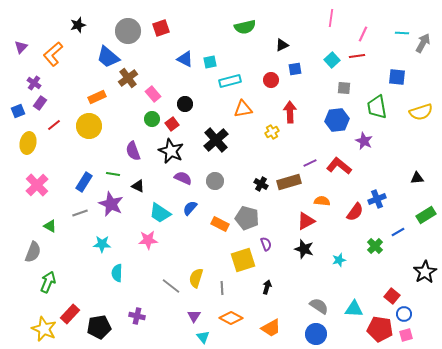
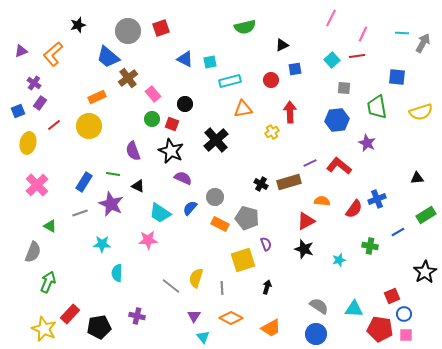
pink line at (331, 18): rotated 18 degrees clockwise
purple triangle at (21, 47): moved 4 px down; rotated 24 degrees clockwise
red square at (172, 124): rotated 32 degrees counterclockwise
purple star at (364, 141): moved 3 px right, 2 px down
gray circle at (215, 181): moved 16 px down
red semicircle at (355, 212): moved 1 px left, 3 px up
green cross at (375, 246): moved 5 px left; rotated 35 degrees counterclockwise
red square at (392, 296): rotated 28 degrees clockwise
pink square at (406, 335): rotated 16 degrees clockwise
